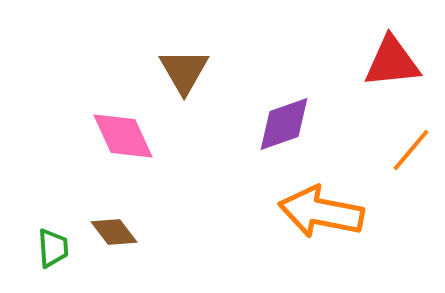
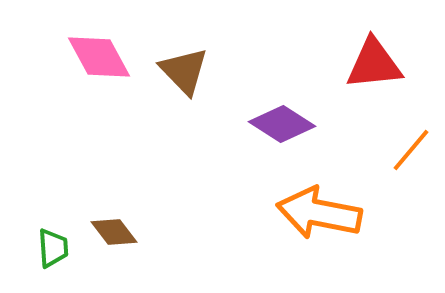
red triangle: moved 18 px left, 2 px down
brown triangle: rotated 14 degrees counterclockwise
purple diamond: moved 2 px left; rotated 52 degrees clockwise
pink diamond: moved 24 px left, 79 px up; rotated 4 degrees counterclockwise
orange arrow: moved 2 px left, 1 px down
